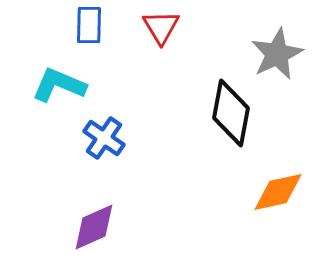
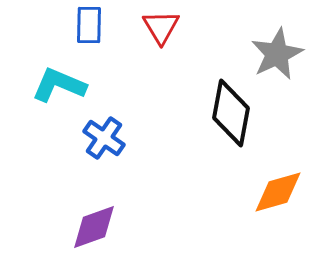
orange diamond: rotated 4 degrees counterclockwise
purple diamond: rotated 4 degrees clockwise
